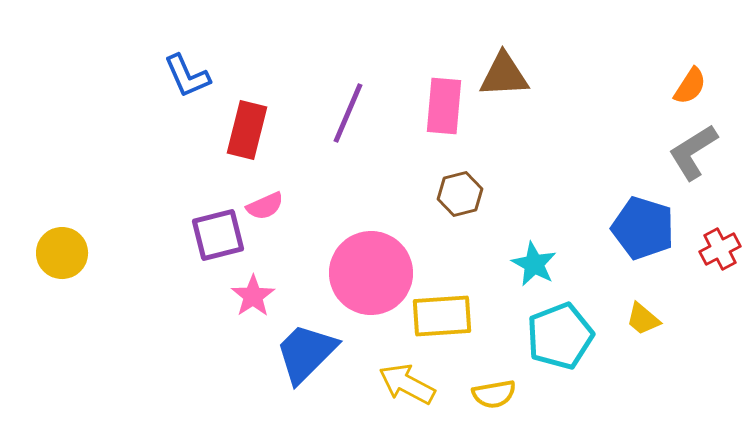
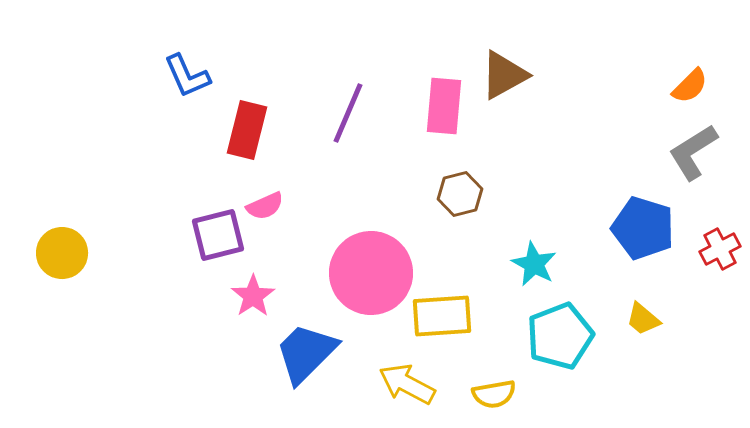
brown triangle: rotated 26 degrees counterclockwise
orange semicircle: rotated 12 degrees clockwise
